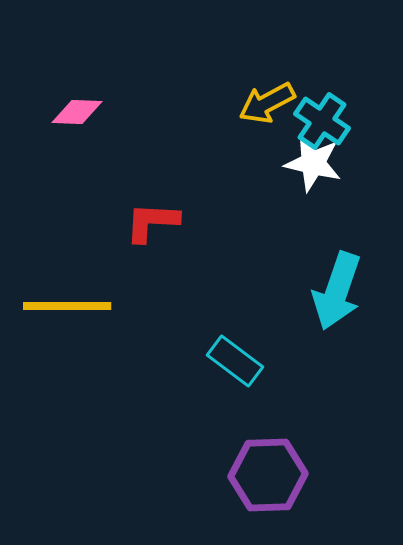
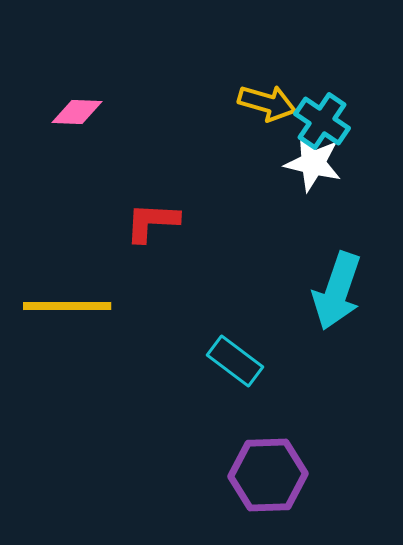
yellow arrow: rotated 136 degrees counterclockwise
